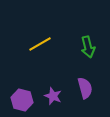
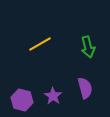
purple star: rotated 12 degrees clockwise
